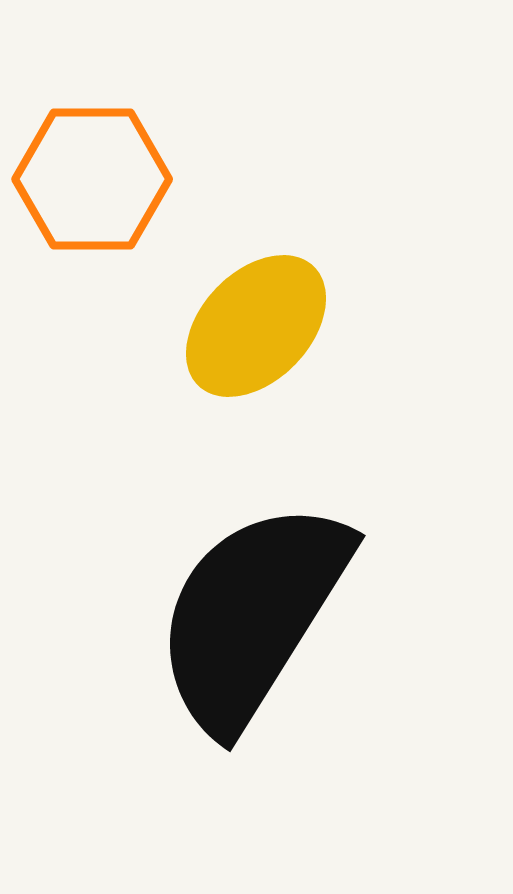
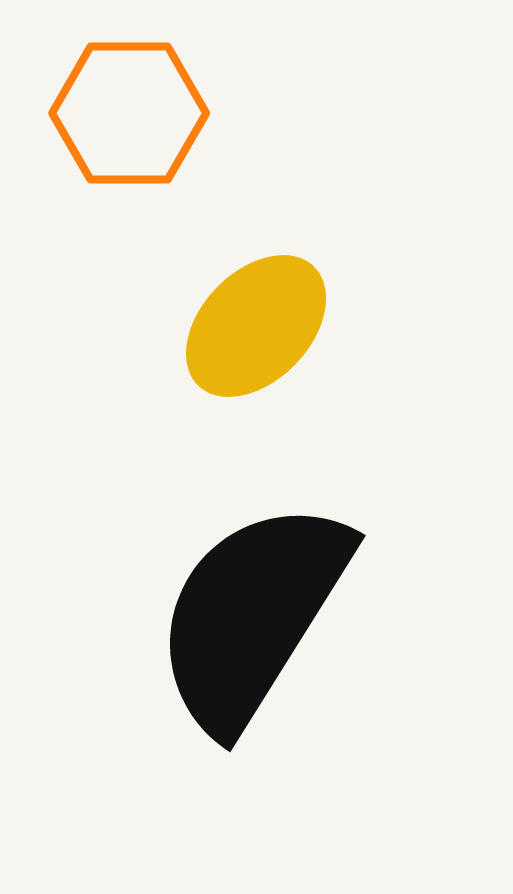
orange hexagon: moved 37 px right, 66 px up
